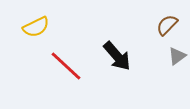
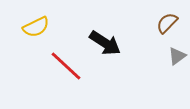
brown semicircle: moved 2 px up
black arrow: moved 12 px left, 13 px up; rotated 16 degrees counterclockwise
